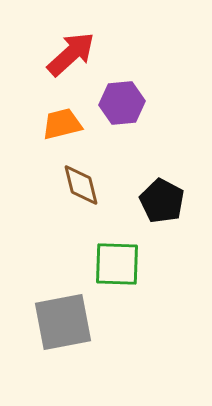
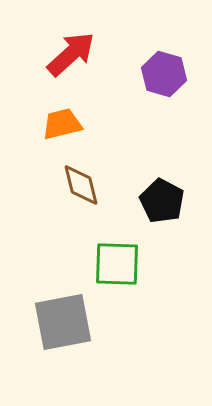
purple hexagon: moved 42 px right, 29 px up; rotated 21 degrees clockwise
